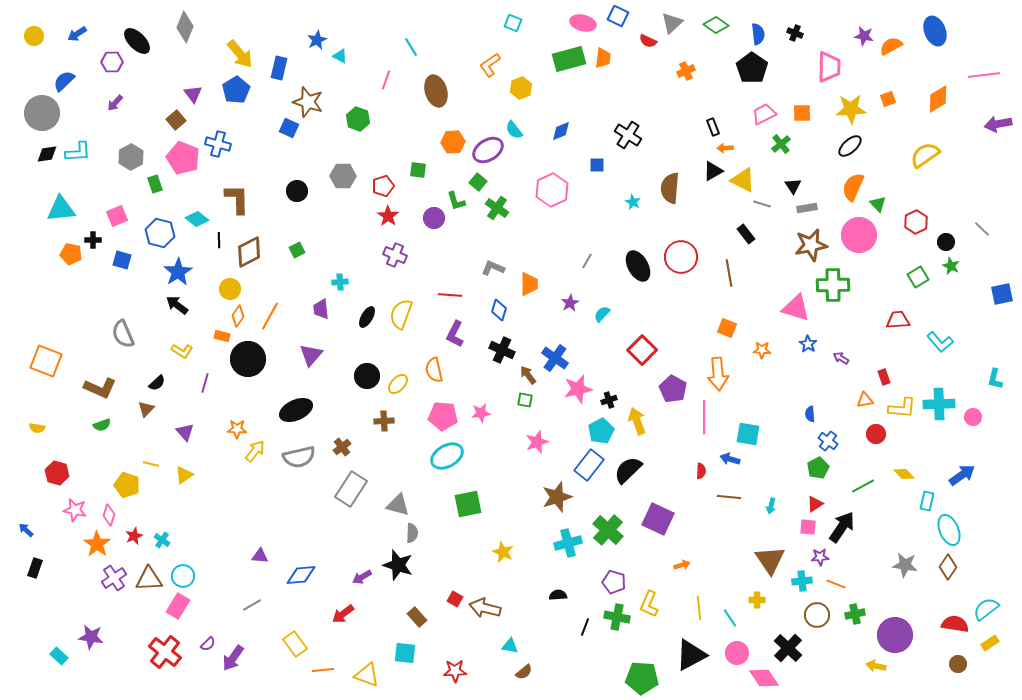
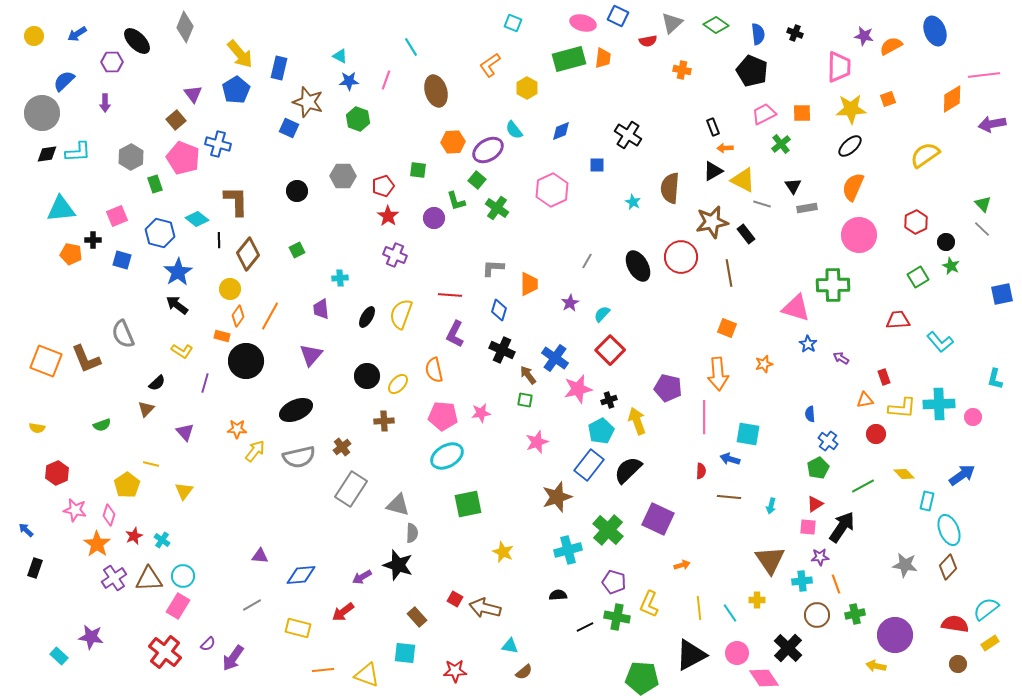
blue star at (317, 40): moved 32 px right, 41 px down; rotated 24 degrees clockwise
red semicircle at (648, 41): rotated 36 degrees counterclockwise
pink trapezoid at (829, 67): moved 10 px right
black pentagon at (752, 68): moved 3 px down; rotated 12 degrees counterclockwise
orange cross at (686, 71): moved 4 px left, 1 px up; rotated 36 degrees clockwise
yellow hexagon at (521, 88): moved 6 px right; rotated 10 degrees counterclockwise
orange diamond at (938, 99): moved 14 px right
purple arrow at (115, 103): moved 10 px left; rotated 42 degrees counterclockwise
purple arrow at (998, 124): moved 6 px left
green square at (478, 182): moved 1 px left, 2 px up
brown L-shape at (237, 199): moved 1 px left, 2 px down
green triangle at (878, 204): moved 105 px right
brown star at (811, 245): moved 99 px left, 23 px up
brown diamond at (249, 252): moved 1 px left, 2 px down; rotated 24 degrees counterclockwise
gray L-shape at (493, 268): rotated 20 degrees counterclockwise
cyan cross at (340, 282): moved 4 px up
red square at (642, 350): moved 32 px left
orange star at (762, 350): moved 2 px right, 14 px down; rotated 18 degrees counterclockwise
black circle at (248, 359): moved 2 px left, 2 px down
brown L-shape at (100, 388): moved 14 px left, 29 px up; rotated 44 degrees clockwise
purple pentagon at (673, 389): moved 5 px left, 1 px up; rotated 16 degrees counterclockwise
red hexagon at (57, 473): rotated 20 degrees clockwise
yellow triangle at (184, 475): moved 16 px down; rotated 18 degrees counterclockwise
yellow pentagon at (127, 485): rotated 20 degrees clockwise
cyan cross at (568, 543): moved 7 px down
brown diamond at (948, 567): rotated 10 degrees clockwise
orange line at (836, 584): rotated 48 degrees clockwise
red arrow at (343, 614): moved 2 px up
cyan line at (730, 618): moved 5 px up
black line at (585, 627): rotated 42 degrees clockwise
yellow rectangle at (295, 644): moved 3 px right, 16 px up; rotated 40 degrees counterclockwise
